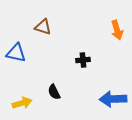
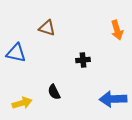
brown triangle: moved 4 px right, 1 px down
